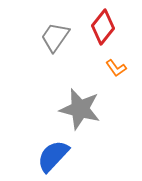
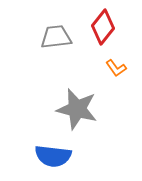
gray trapezoid: moved 1 px right; rotated 48 degrees clockwise
gray star: moved 3 px left
blue semicircle: rotated 126 degrees counterclockwise
